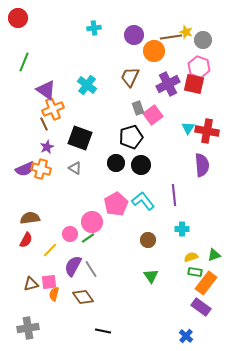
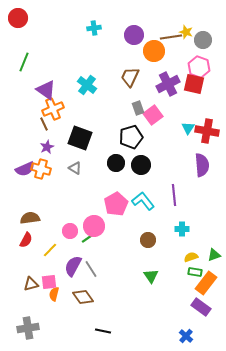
pink circle at (92, 222): moved 2 px right, 4 px down
pink circle at (70, 234): moved 3 px up
